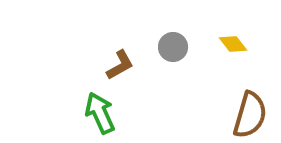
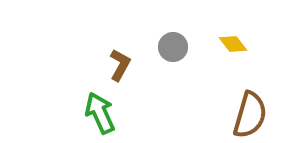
brown L-shape: rotated 32 degrees counterclockwise
